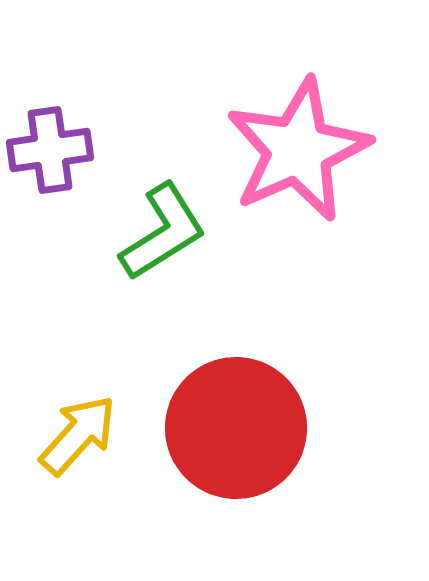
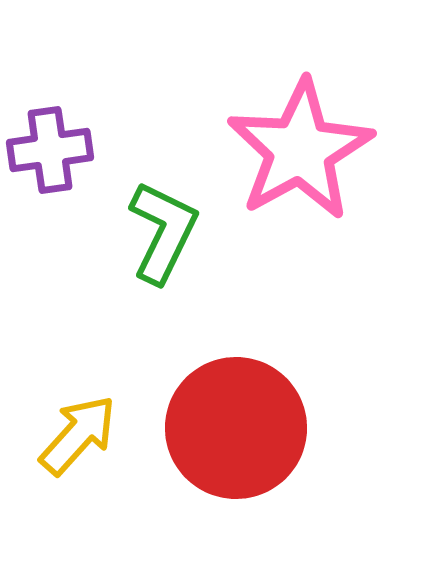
pink star: moved 2 px right; rotated 5 degrees counterclockwise
green L-shape: rotated 32 degrees counterclockwise
